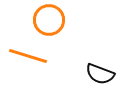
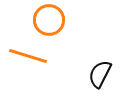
black semicircle: rotated 96 degrees clockwise
